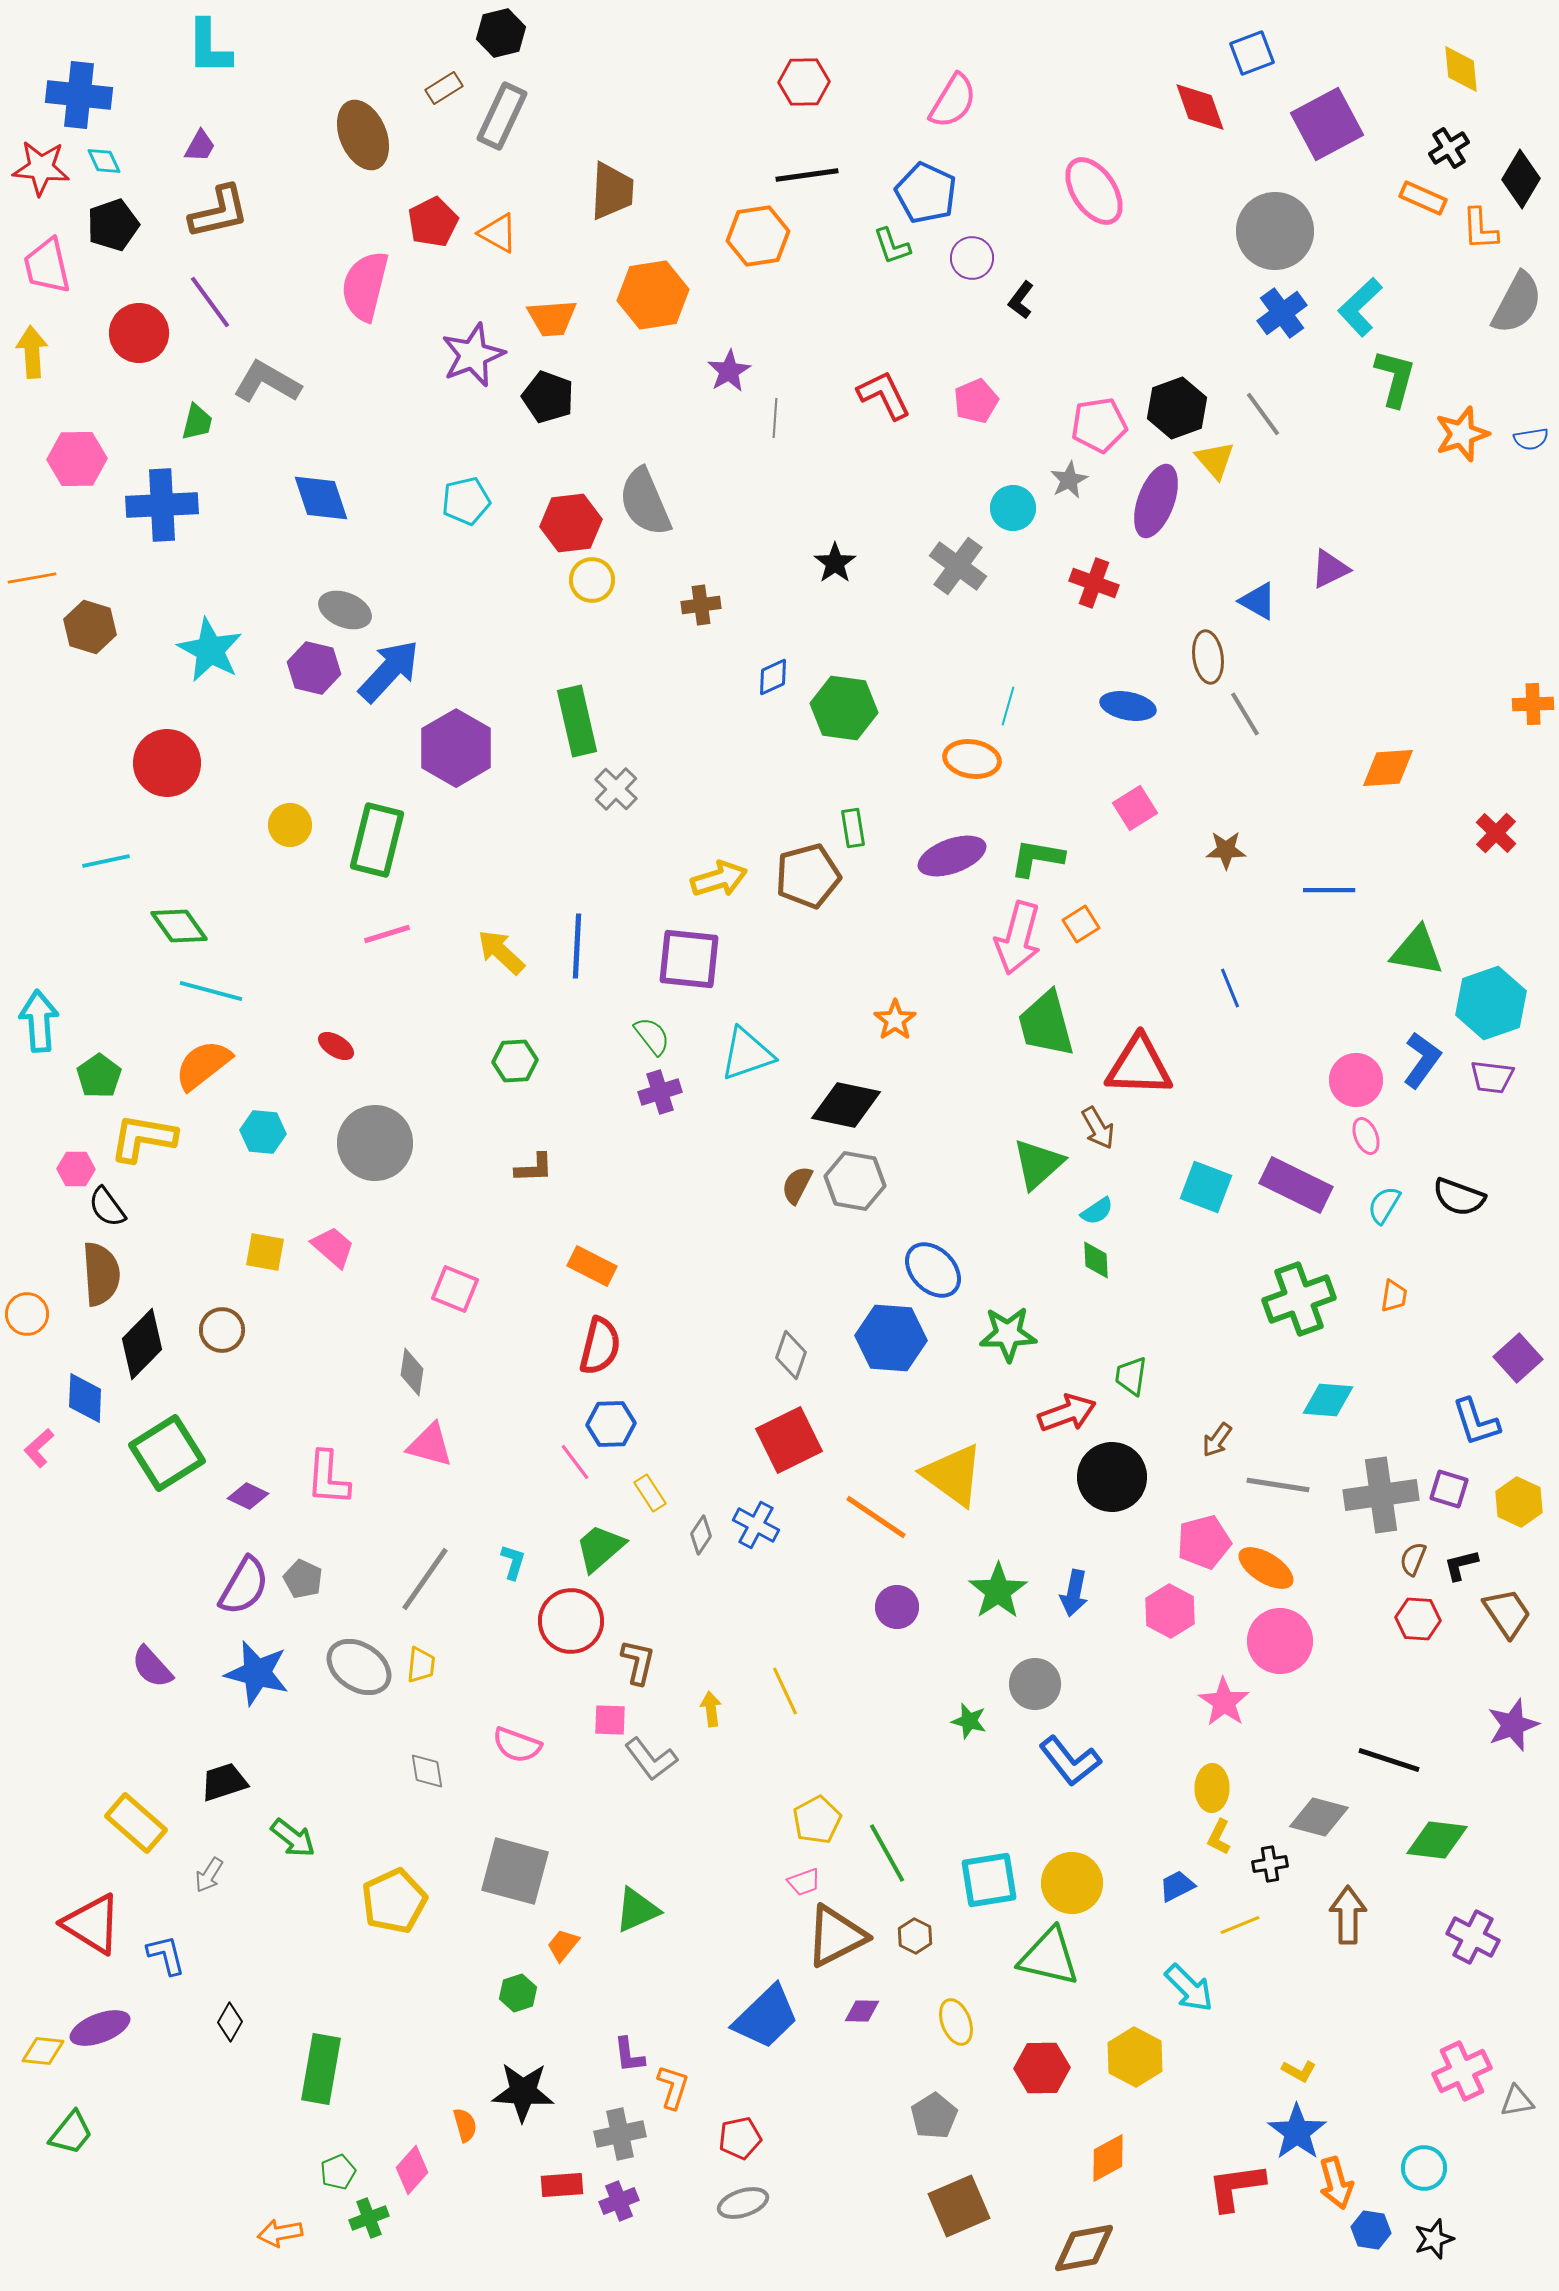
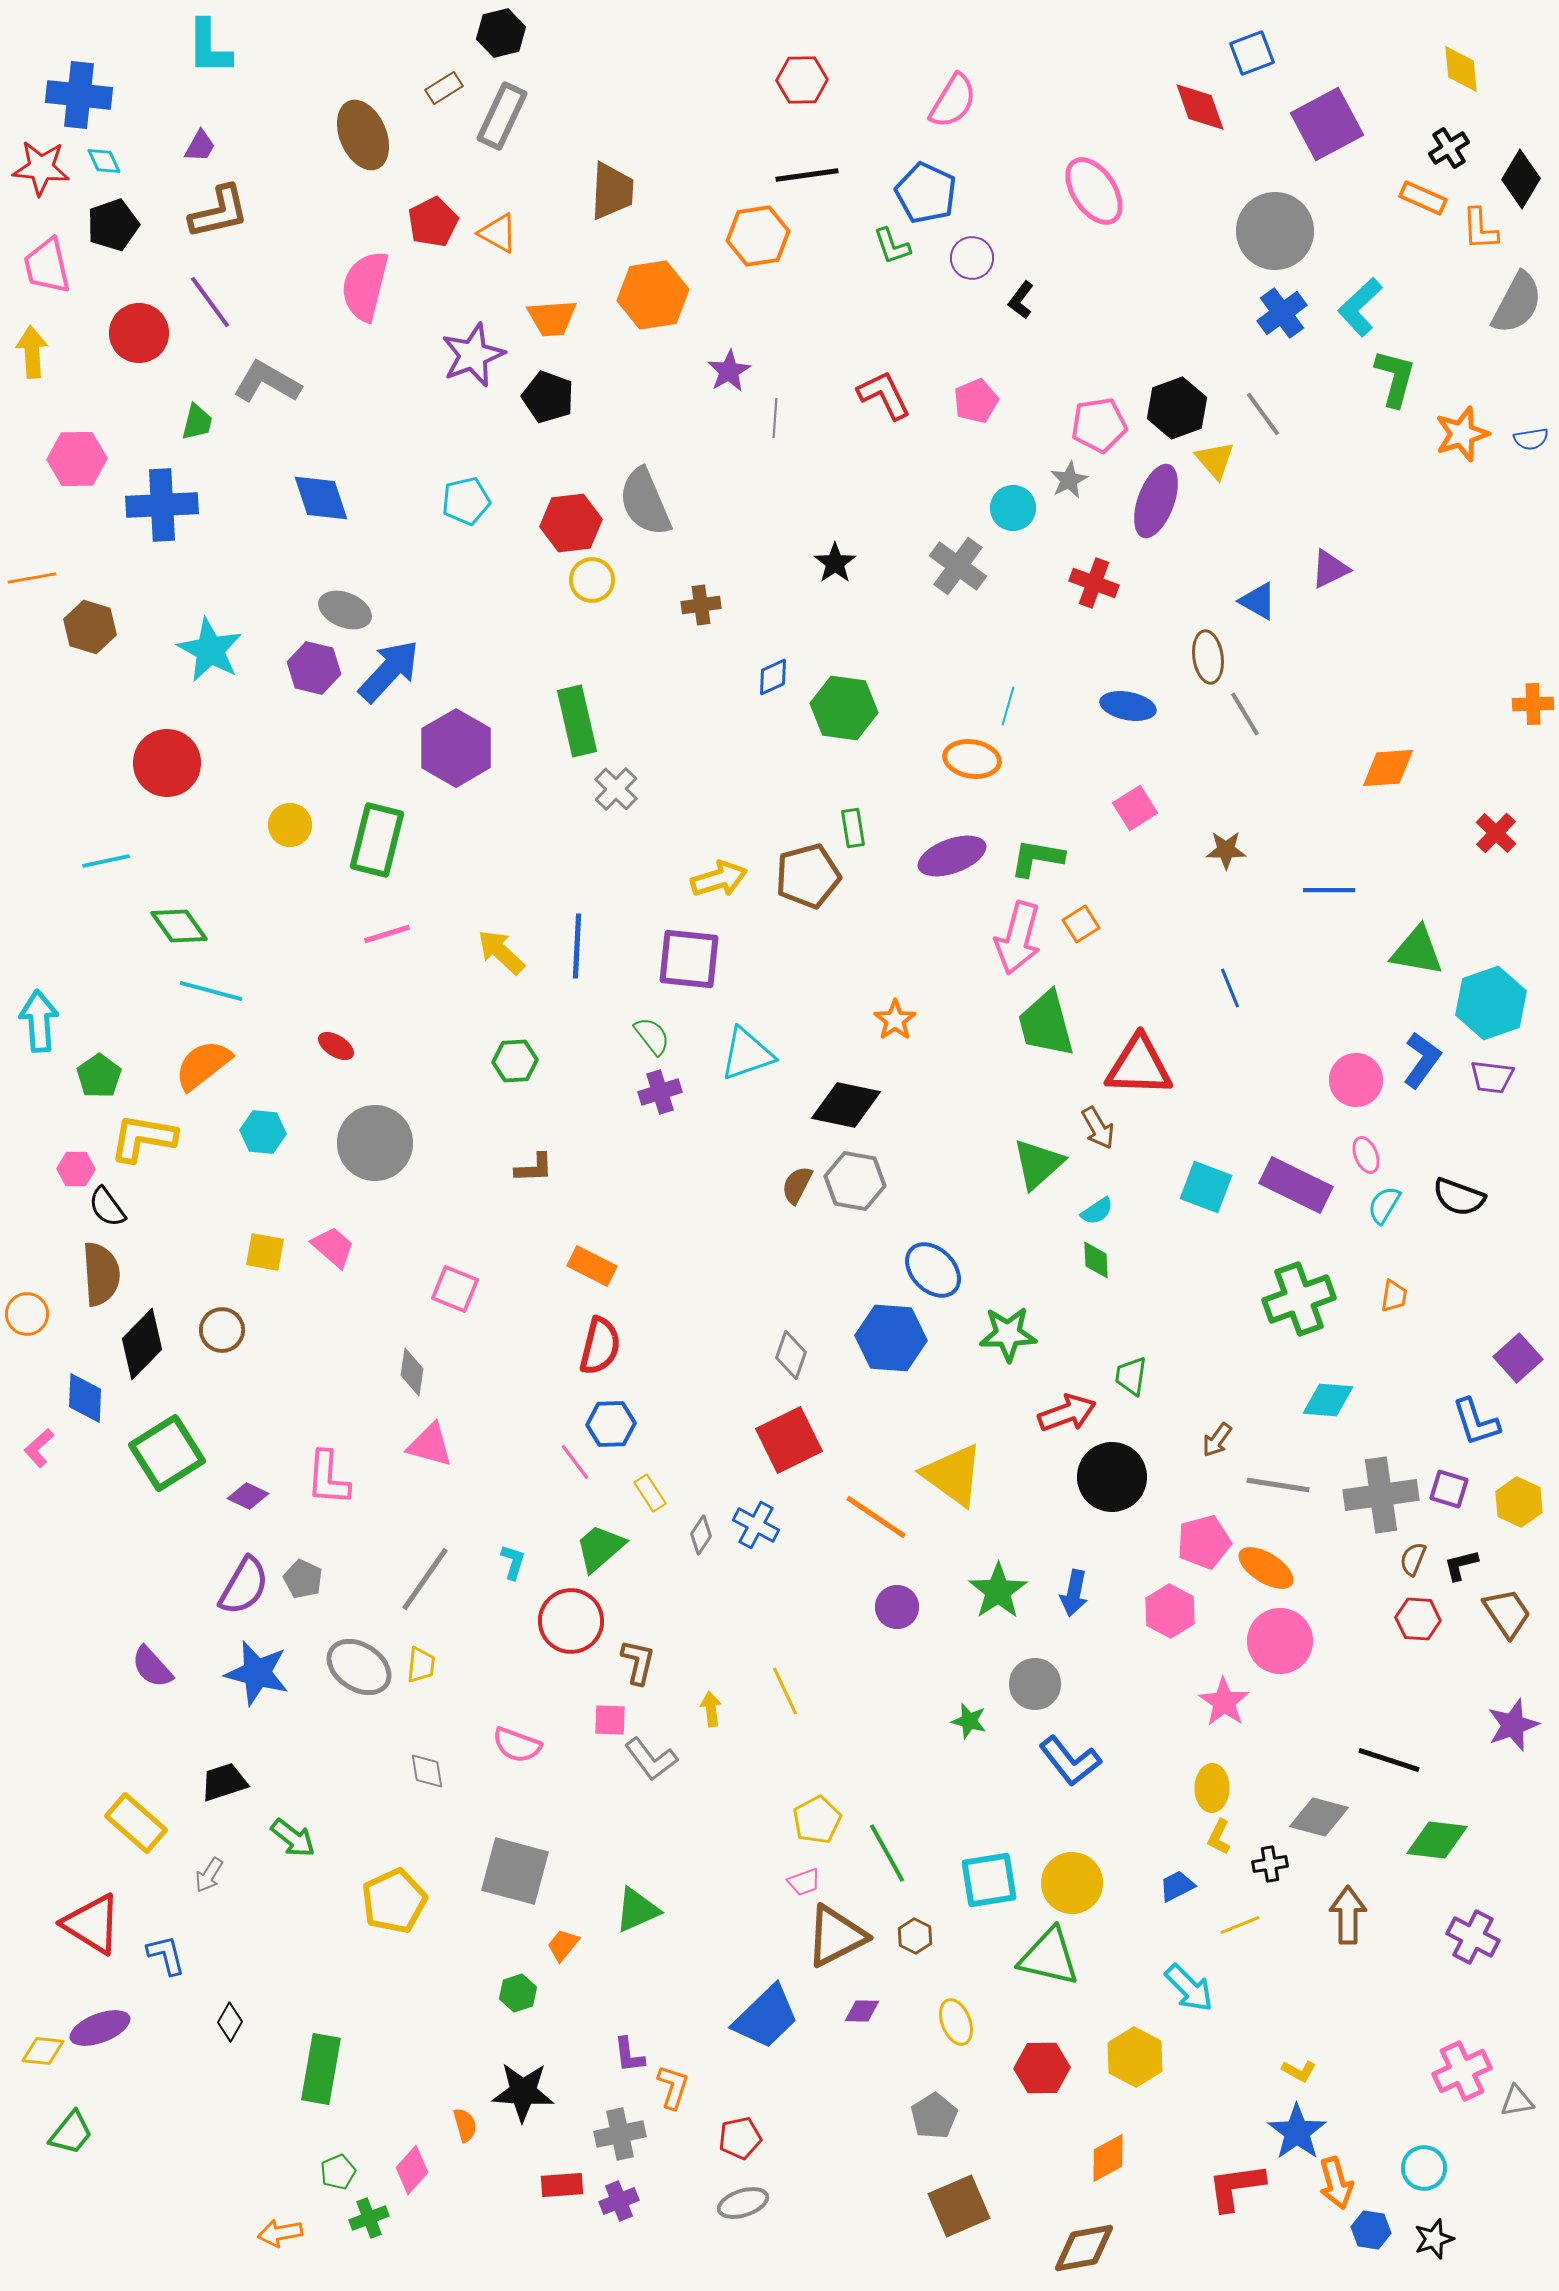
red hexagon at (804, 82): moved 2 px left, 2 px up
pink ellipse at (1366, 1136): moved 19 px down
